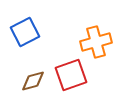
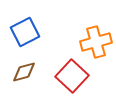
red square: moved 1 px right, 1 px down; rotated 28 degrees counterclockwise
brown diamond: moved 9 px left, 9 px up
